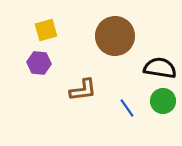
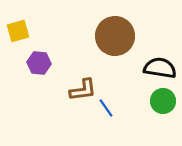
yellow square: moved 28 px left, 1 px down
blue line: moved 21 px left
